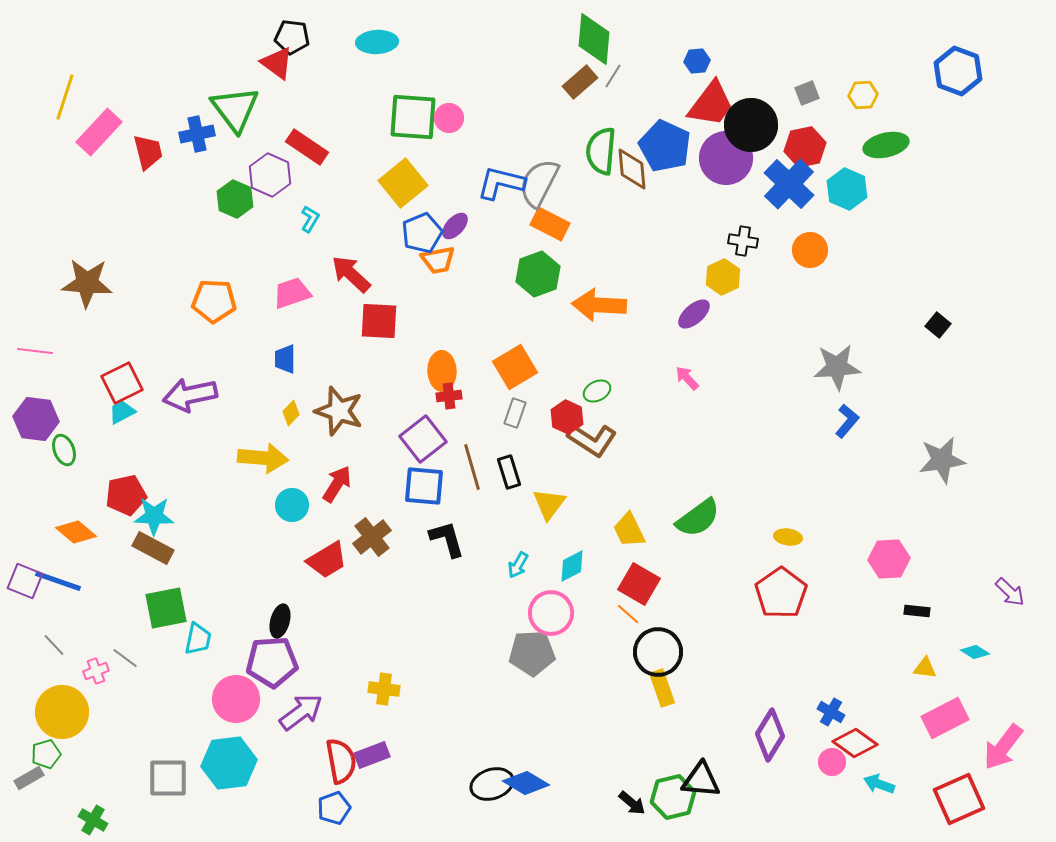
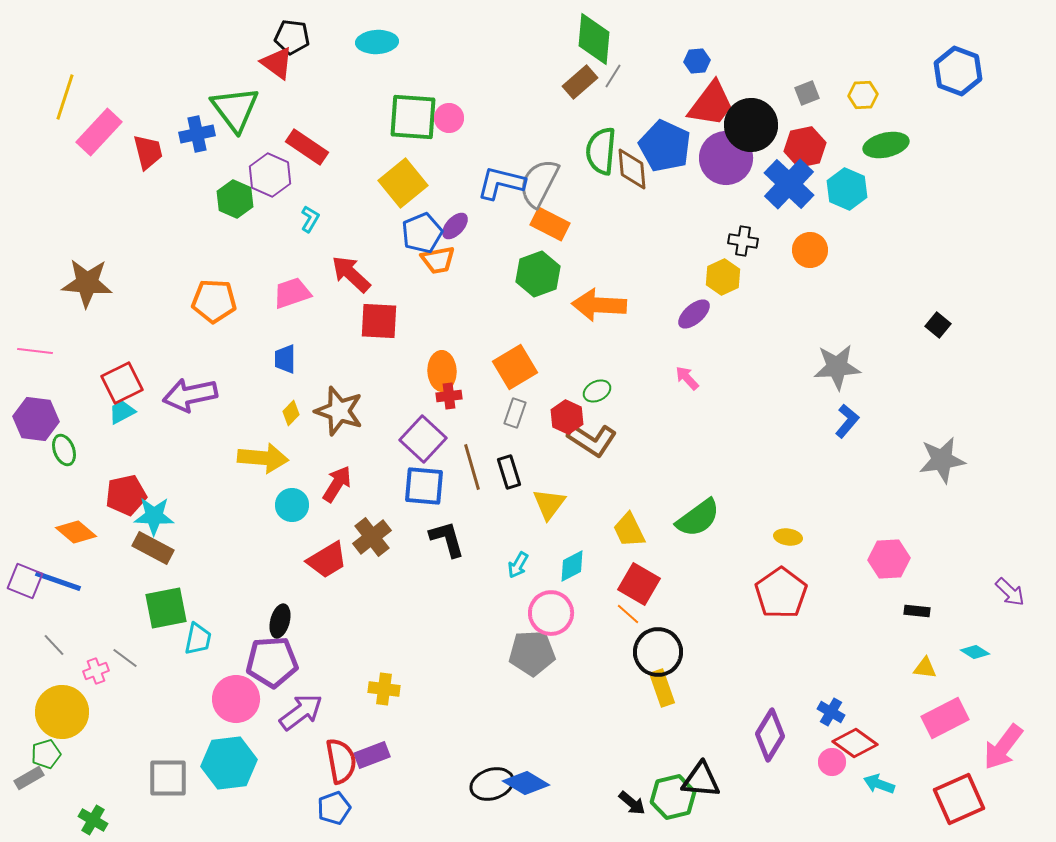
purple square at (423, 439): rotated 9 degrees counterclockwise
